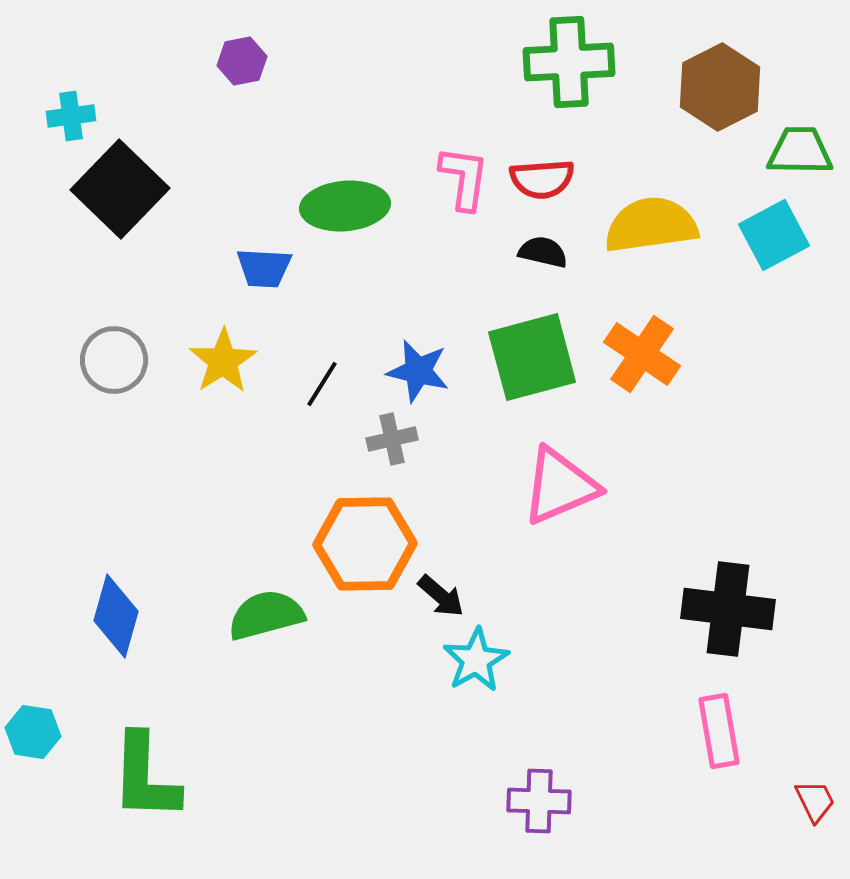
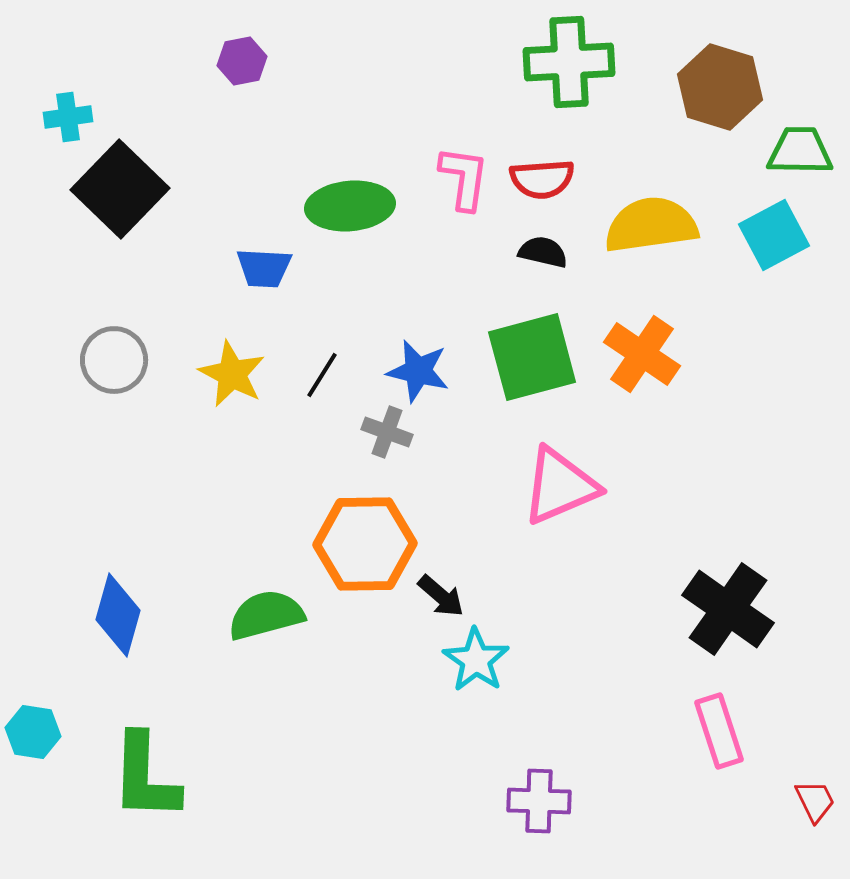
brown hexagon: rotated 16 degrees counterclockwise
cyan cross: moved 3 px left, 1 px down
green ellipse: moved 5 px right
yellow star: moved 9 px right, 13 px down; rotated 12 degrees counterclockwise
black line: moved 9 px up
gray cross: moved 5 px left, 7 px up; rotated 33 degrees clockwise
black cross: rotated 28 degrees clockwise
blue diamond: moved 2 px right, 1 px up
cyan star: rotated 8 degrees counterclockwise
pink rectangle: rotated 8 degrees counterclockwise
